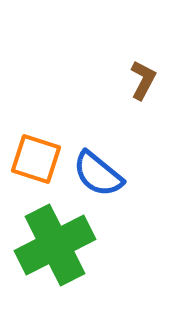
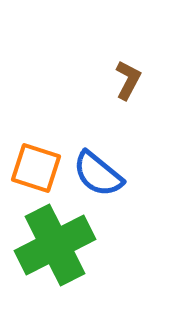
brown L-shape: moved 15 px left
orange square: moved 9 px down
